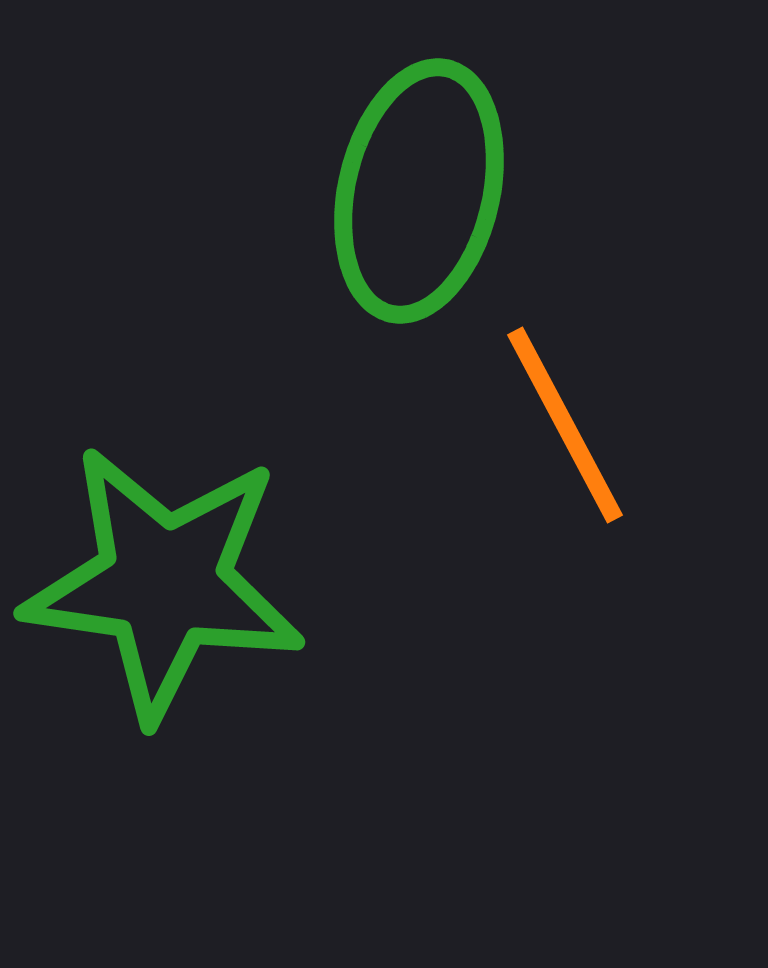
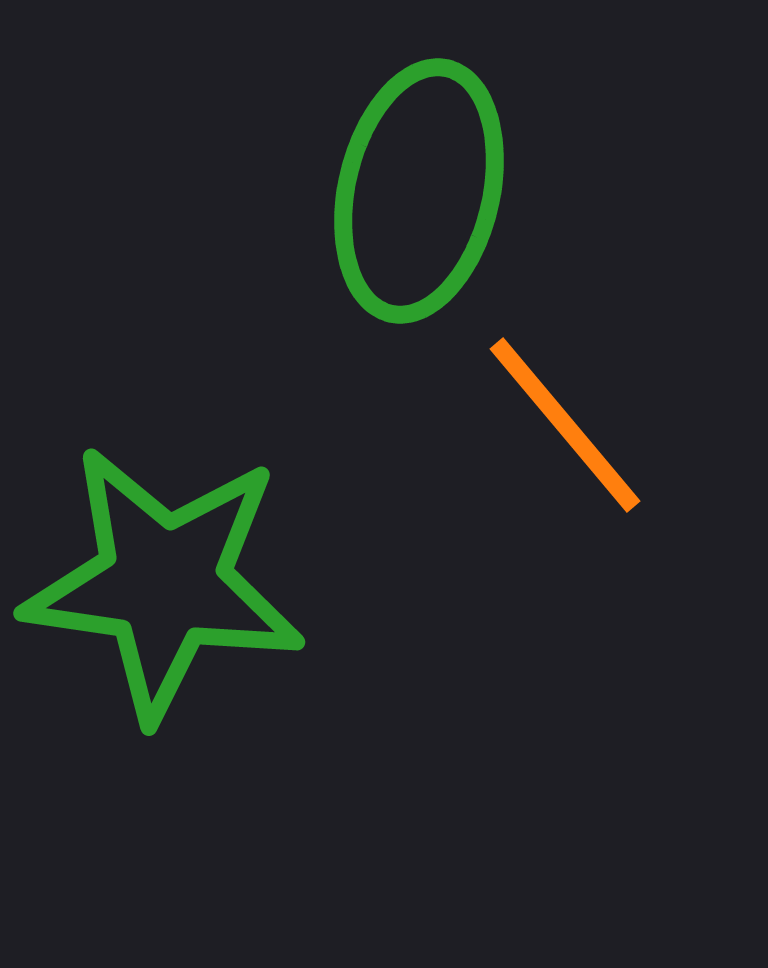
orange line: rotated 12 degrees counterclockwise
